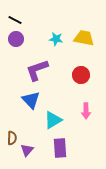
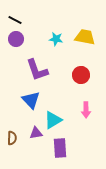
yellow trapezoid: moved 1 px right, 1 px up
purple L-shape: rotated 90 degrees counterclockwise
pink arrow: moved 1 px up
purple triangle: moved 9 px right, 17 px up; rotated 40 degrees clockwise
